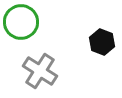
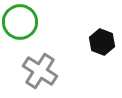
green circle: moved 1 px left
